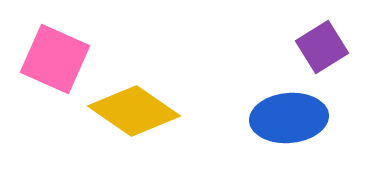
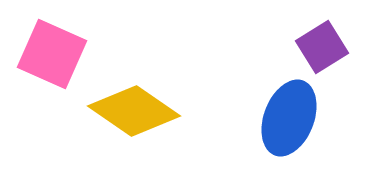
pink square: moved 3 px left, 5 px up
blue ellipse: rotated 64 degrees counterclockwise
